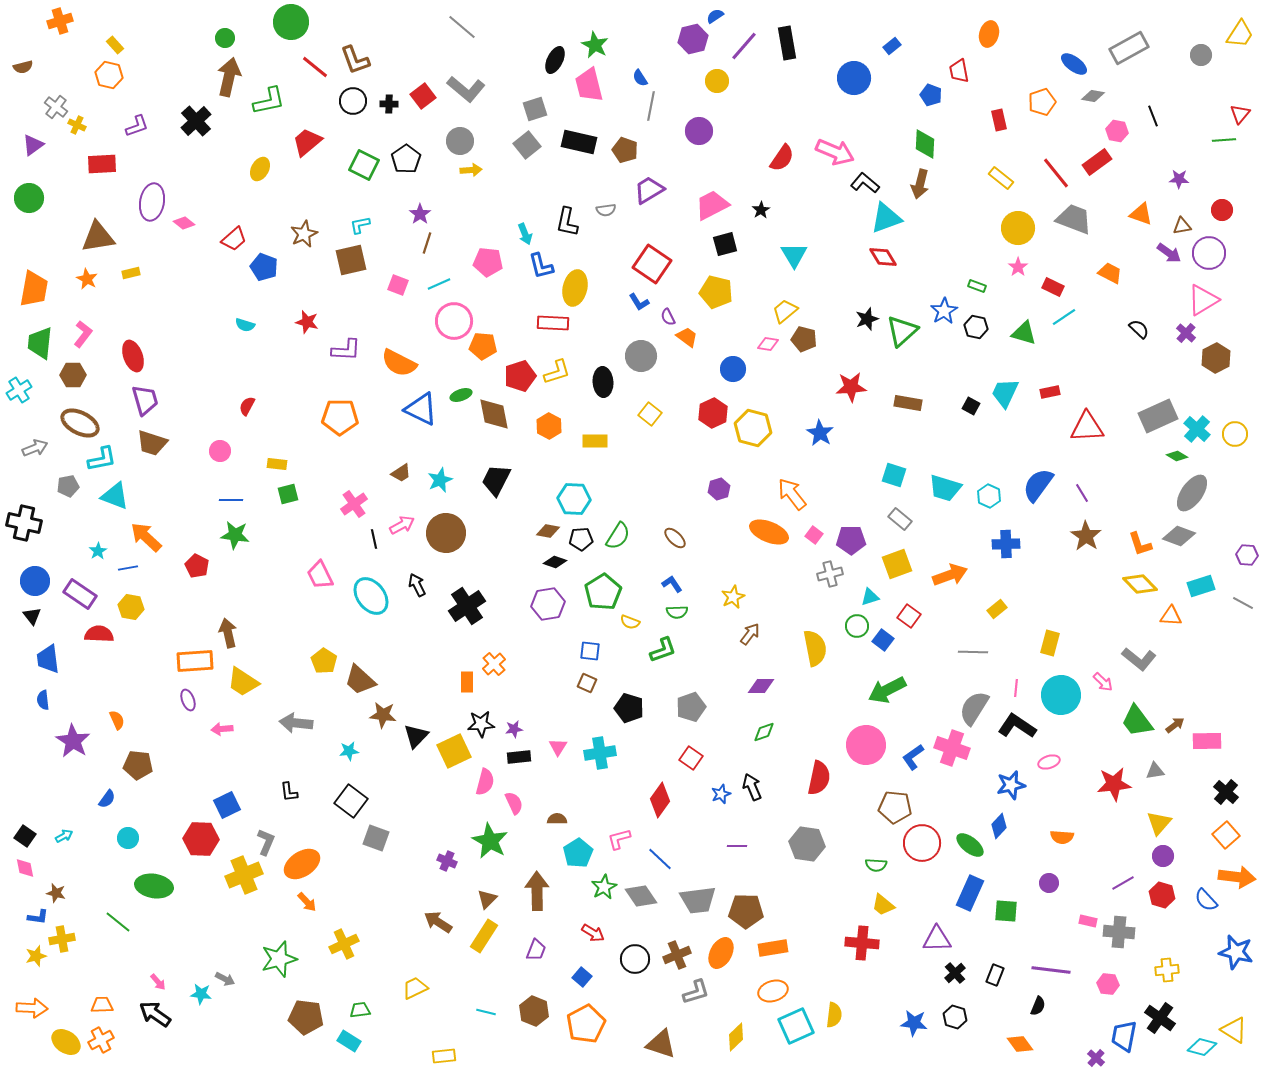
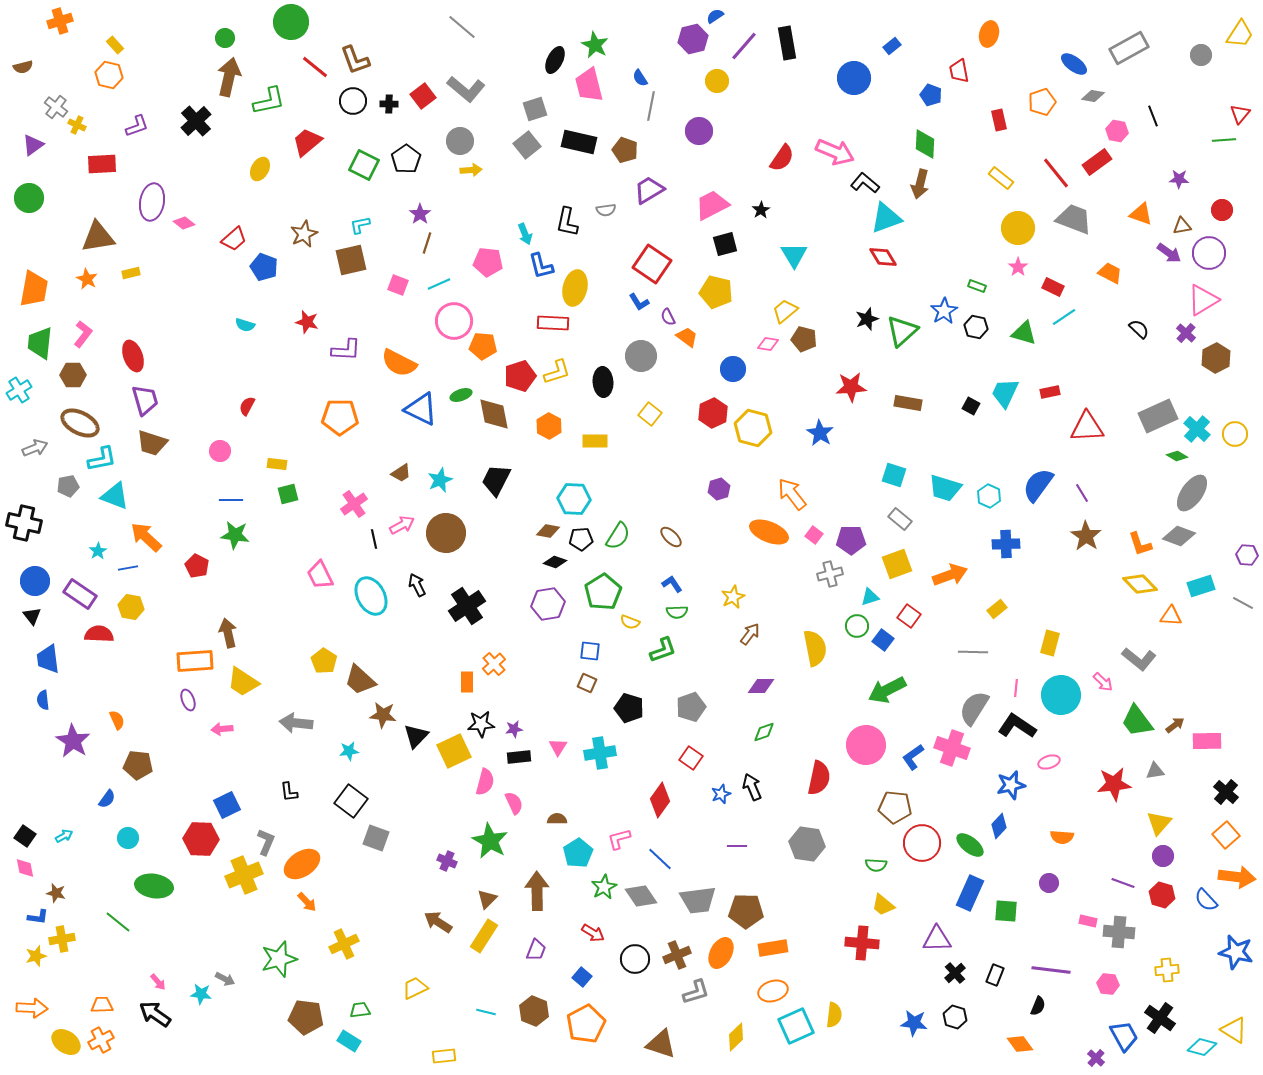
brown ellipse at (675, 538): moved 4 px left, 1 px up
cyan ellipse at (371, 596): rotated 9 degrees clockwise
purple line at (1123, 883): rotated 50 degrees clockwise
blue trapezoid at (1124, 1036): rotated 140 degrees clockwise
